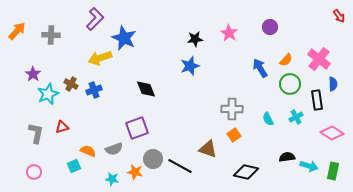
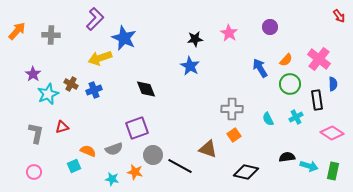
blue star at (190, 66): rotated 24 degrees counterclockwise
gray circle at (153, 159): moved 4 px up
